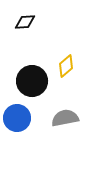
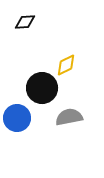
yellow diamond: moved 1 px up; rotated 15 degrees clockwise
black circle: moved 10 px right, 7 px down
gray semicircle: moved 4 px right, 1 px up
